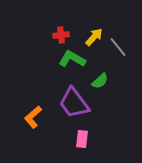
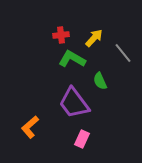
yellow arrow: moved 1 px down
gray line: moved 5 px right, 6 px down
green semicircle: rotated 108 degrees clockwise
orange L-shape: moved 3 px left, 10 px down
pink rectangle: rotated 18 degrees clockwise
